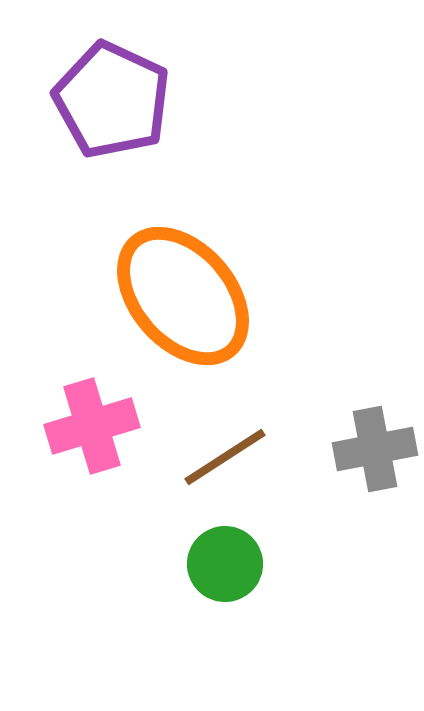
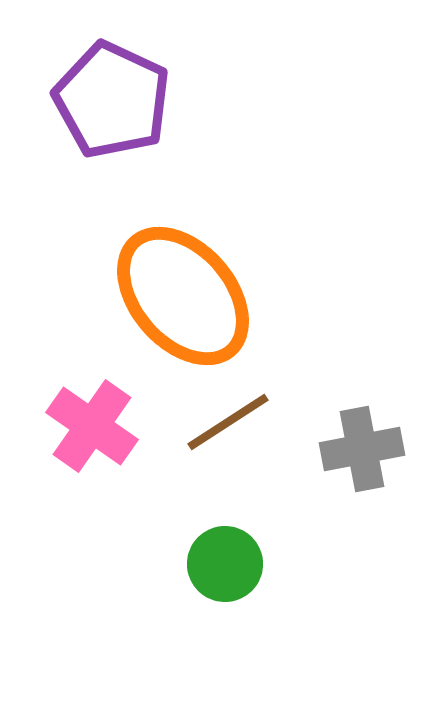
pink cross: rotated 38 degrees counterclockwise
gray cross: moved 13 px left
brown line: moved 3 px right, 35 px up
